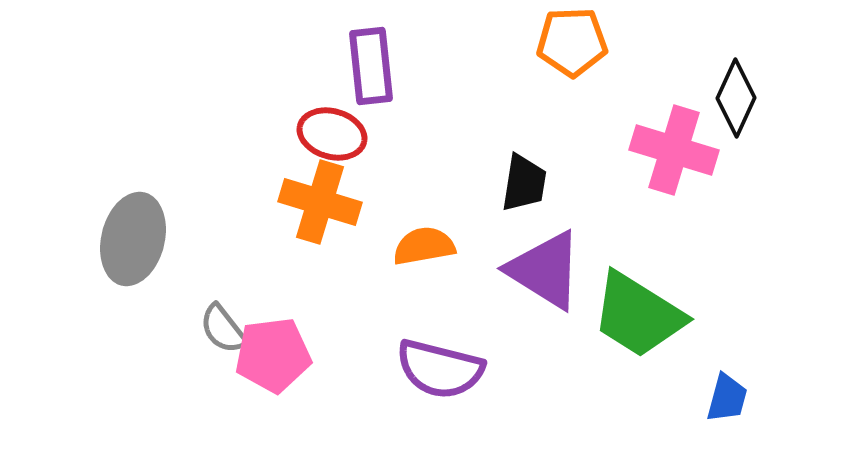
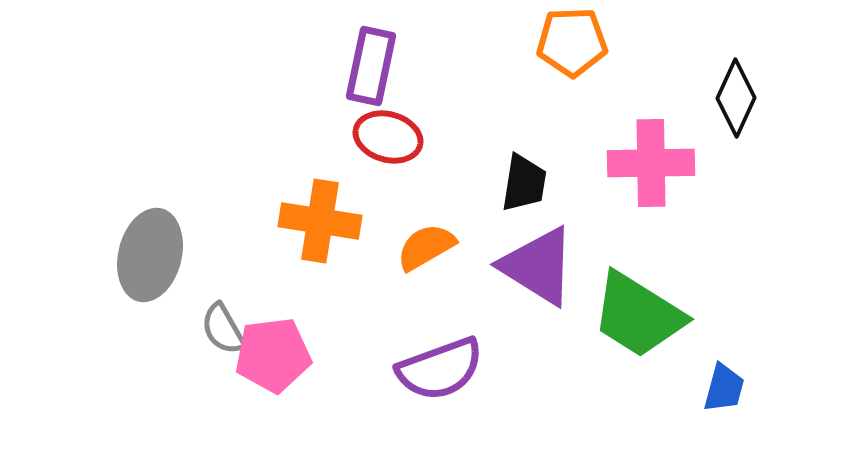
purple rectangle: rotated 18 degrees clockwise
red ellipse: moved 56 px right, 3 px down
pink cross: moved 23 px left, 13 px down; rotated 18 degrees counterclockwise
orange cross: moved 19 px down; rotated 8 degrees counterclockwise
gray ellipse: moved 17 px right, 16 px down
orange semicircle: moved 2 px right, 1 px down; rotated 20 degrees counterclockwise
purple triangle: moved 7 px left, 4 px up
gray semicircle: rotated 8 degrees clockwise
purple semicircle: rotated 34 degrees counterclockwise
blue trapezoid: moved 3 px left, 10 px up
